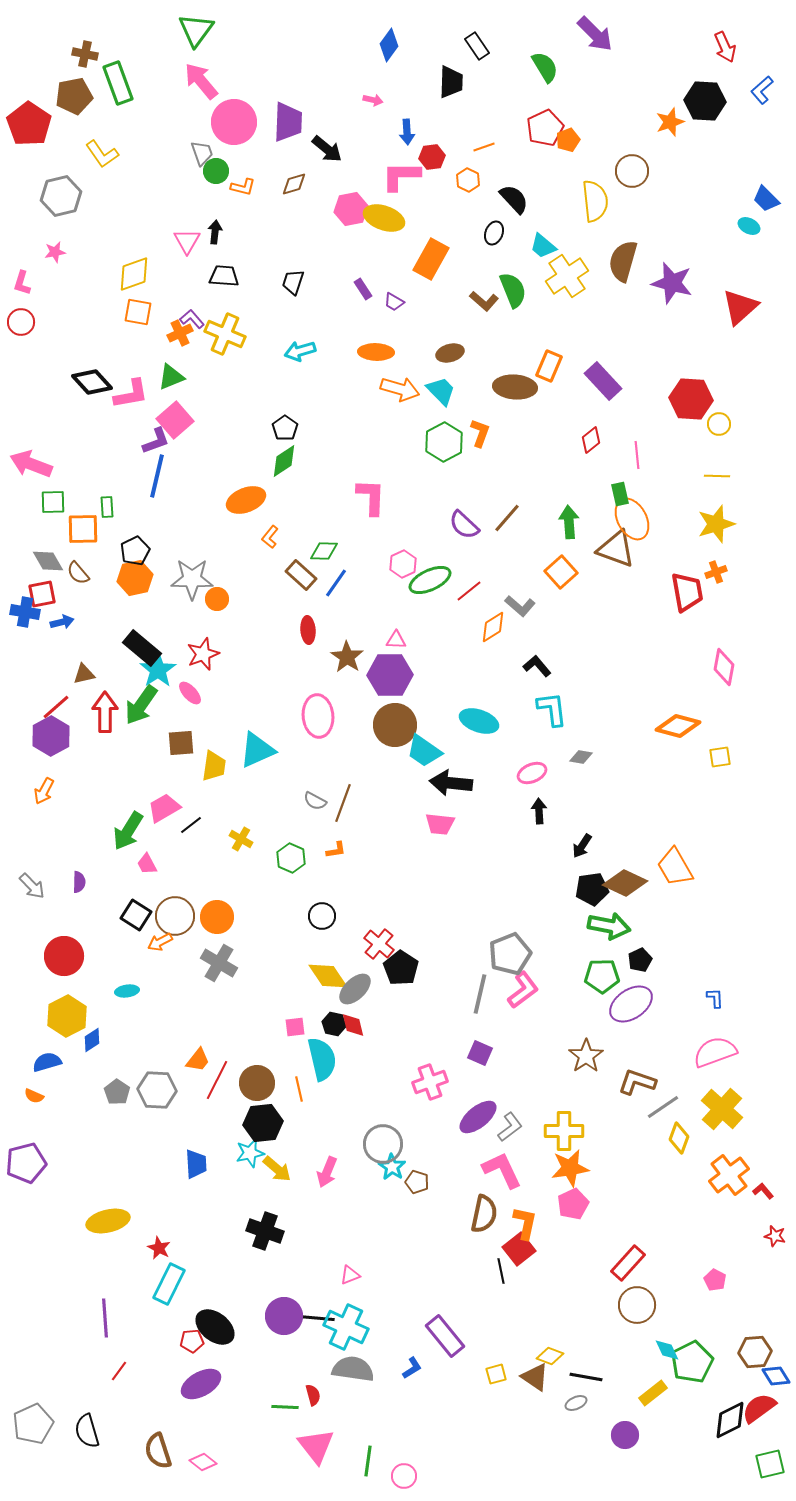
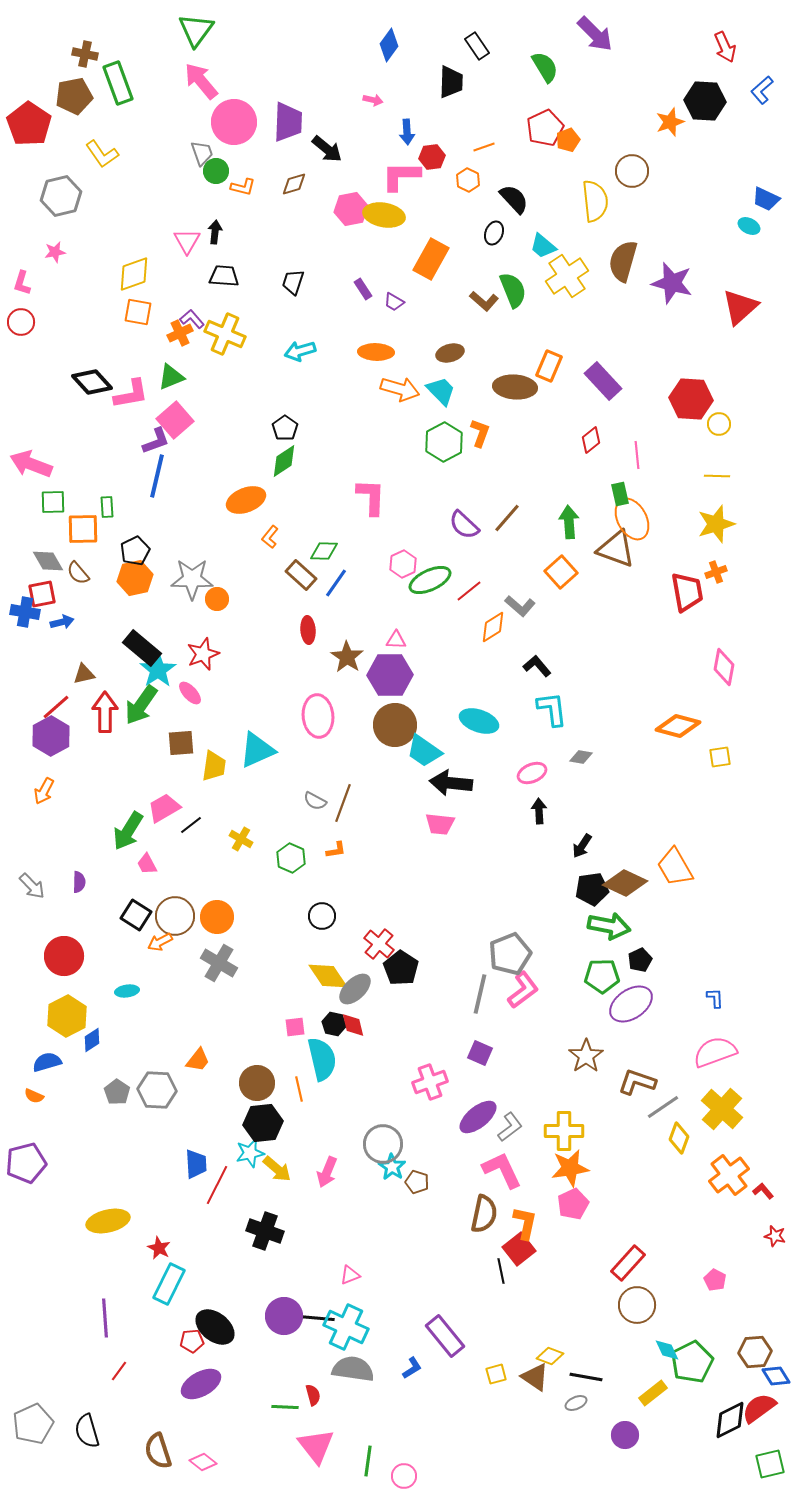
blue trapezoid at (766, 199): rotated 20 degrees counterclockwise
yellow ellipse at (384, 218): moved 3 px up; rotated 9 degrees counterclockwise
red line at (217, 1080): moved 105 px down
